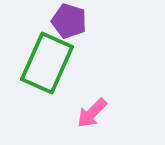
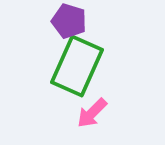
green rectangle: moved 30 px right, 3 px down
